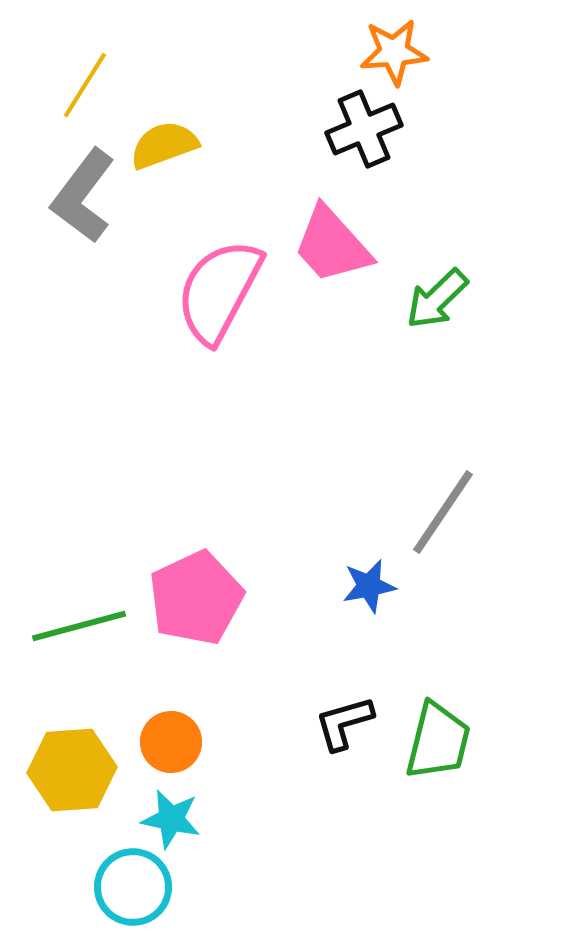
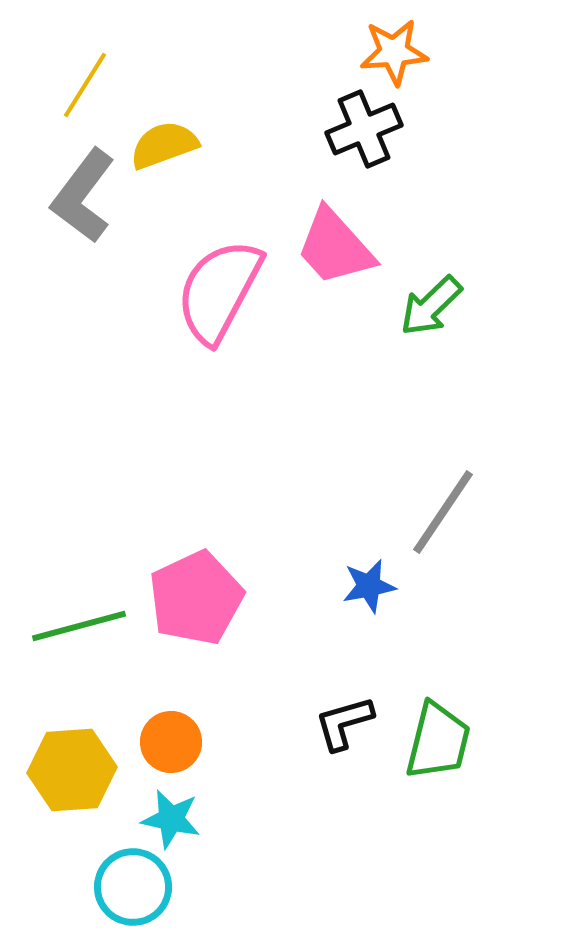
pink trapezoid: moved 3 px right, 2 px down
green arrow: moved 6 px left, 7 px down
